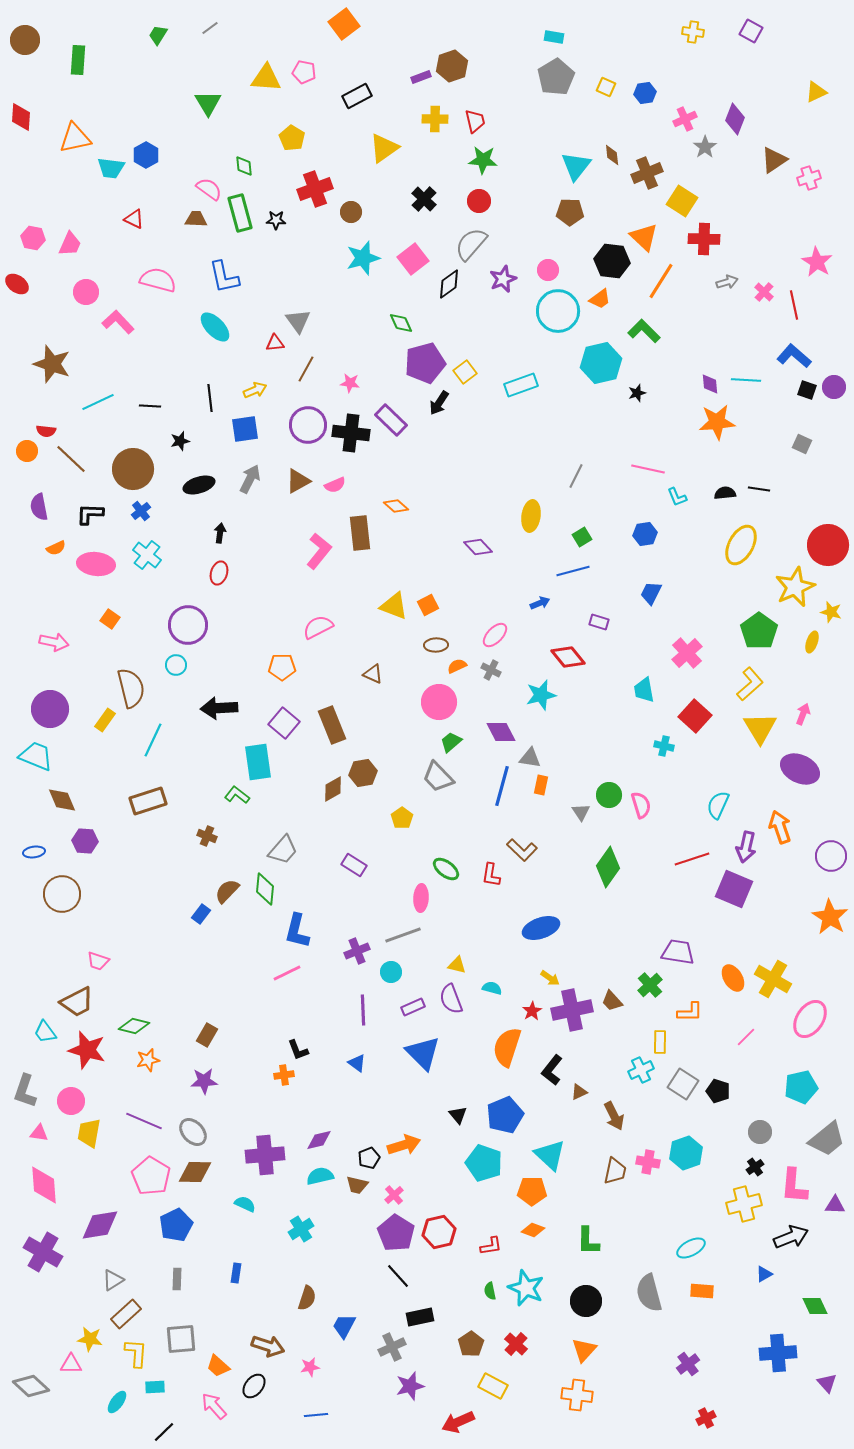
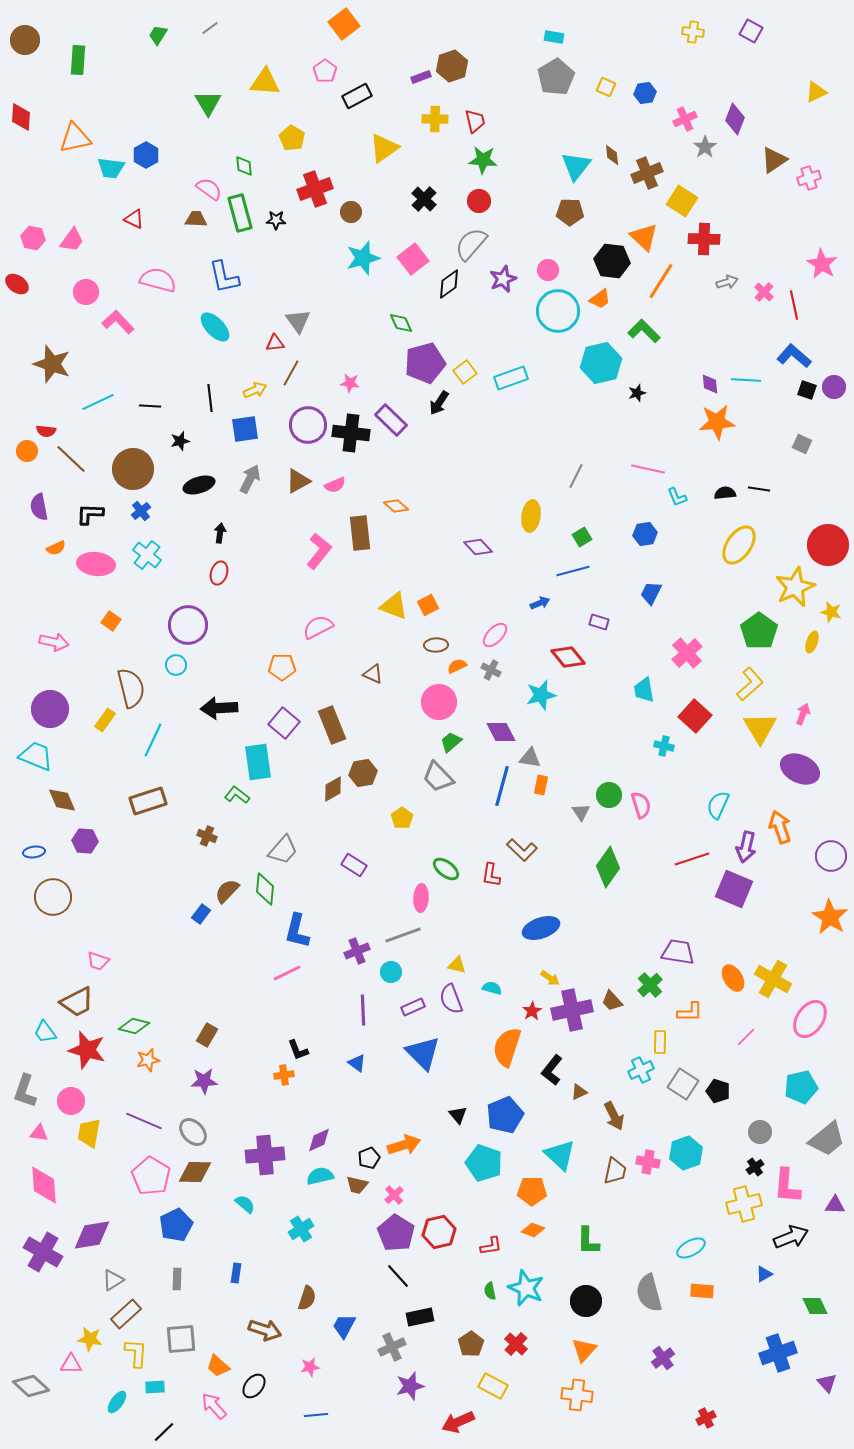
pink pentagon at (304, 72): moved 21 px right, 1 px up; rotated 25 degrees clockwise
yellow triangle at (266, 78): moved 1 px left, 4 px down
pink trapezoid at (70, 244): moved 2 px right, 4 px up; rotated 12 degrees clockwise
pink star at (817, 262): moved 5 px right, 2 px down
brown line at (306, 369): moved 15 px left, 4 px down
cyan rectangle at (521, 385): moved 10 px left, 7 px up
yellow ellipse at (741, 545): moved 2 px left; rotated 6 degrees clockwise
orange square at (110, 619): moved 1 px right, 2 px down
brown circle at (62, 894): moved 9 px left, 3 px down
purple diamond at (319, 1140): rotated 12 degrees counterclockwise
cyan triangle at (550, 1155): moved 10 px right
pink L-shape at (794, 1186): moved 7 px left
cyan semicircle at (245, 1204): rotated 15 degrees clockwise
purple diamond at (100, 1225): moved 8 px left, 10 px down
brown arrow at (268, 1346): moved 3 px left, 16 px up
blue cross at (778, 1353): rotated 15 degrees counterclockwise
purple cross at (688, 1364): moved 25 px left, 6 px up
